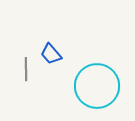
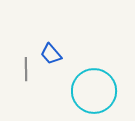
cyan circle: moved 3 px left, 5 px down
